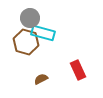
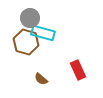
brown semicircle: rotated 112 degrees counterclockwise
